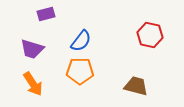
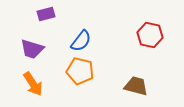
orange pentagon: rotated 12 degrees clockwise
